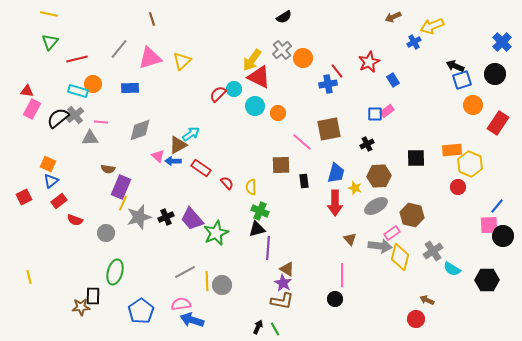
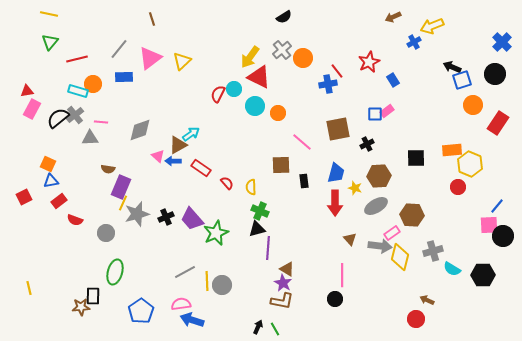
pink triangle at (150, 58): rotated 20 degrees counterclockwise
yellow arrow at (252, 60): moved 2 px left, 3 px up
black arrow at (455, 66): moved 3 px left, 1 px down
blue rectangle at (130, 88): moved 6 px left, 11 px up
red triangle at (27, 91): rotated 16 degrees counterclockwise
red semicircle at (218, 94): rotated 18 degrees counterclockwise
brown square at (329, 129): moved 9 px right
blue triangle at (51, 181): rotated 28 degrees clockwise
brown hexagon at (412, 215): rotated 10 degrees counterclockwise
gray star at (139, 217): moved 2 px left, 3 px up
gray cross at (433, 251): rotated 18 degrees clockwise
yellow line at (29, 277): moved 11 px down
black hexagon at (487, 280): moved 4 px left, 5 px up
